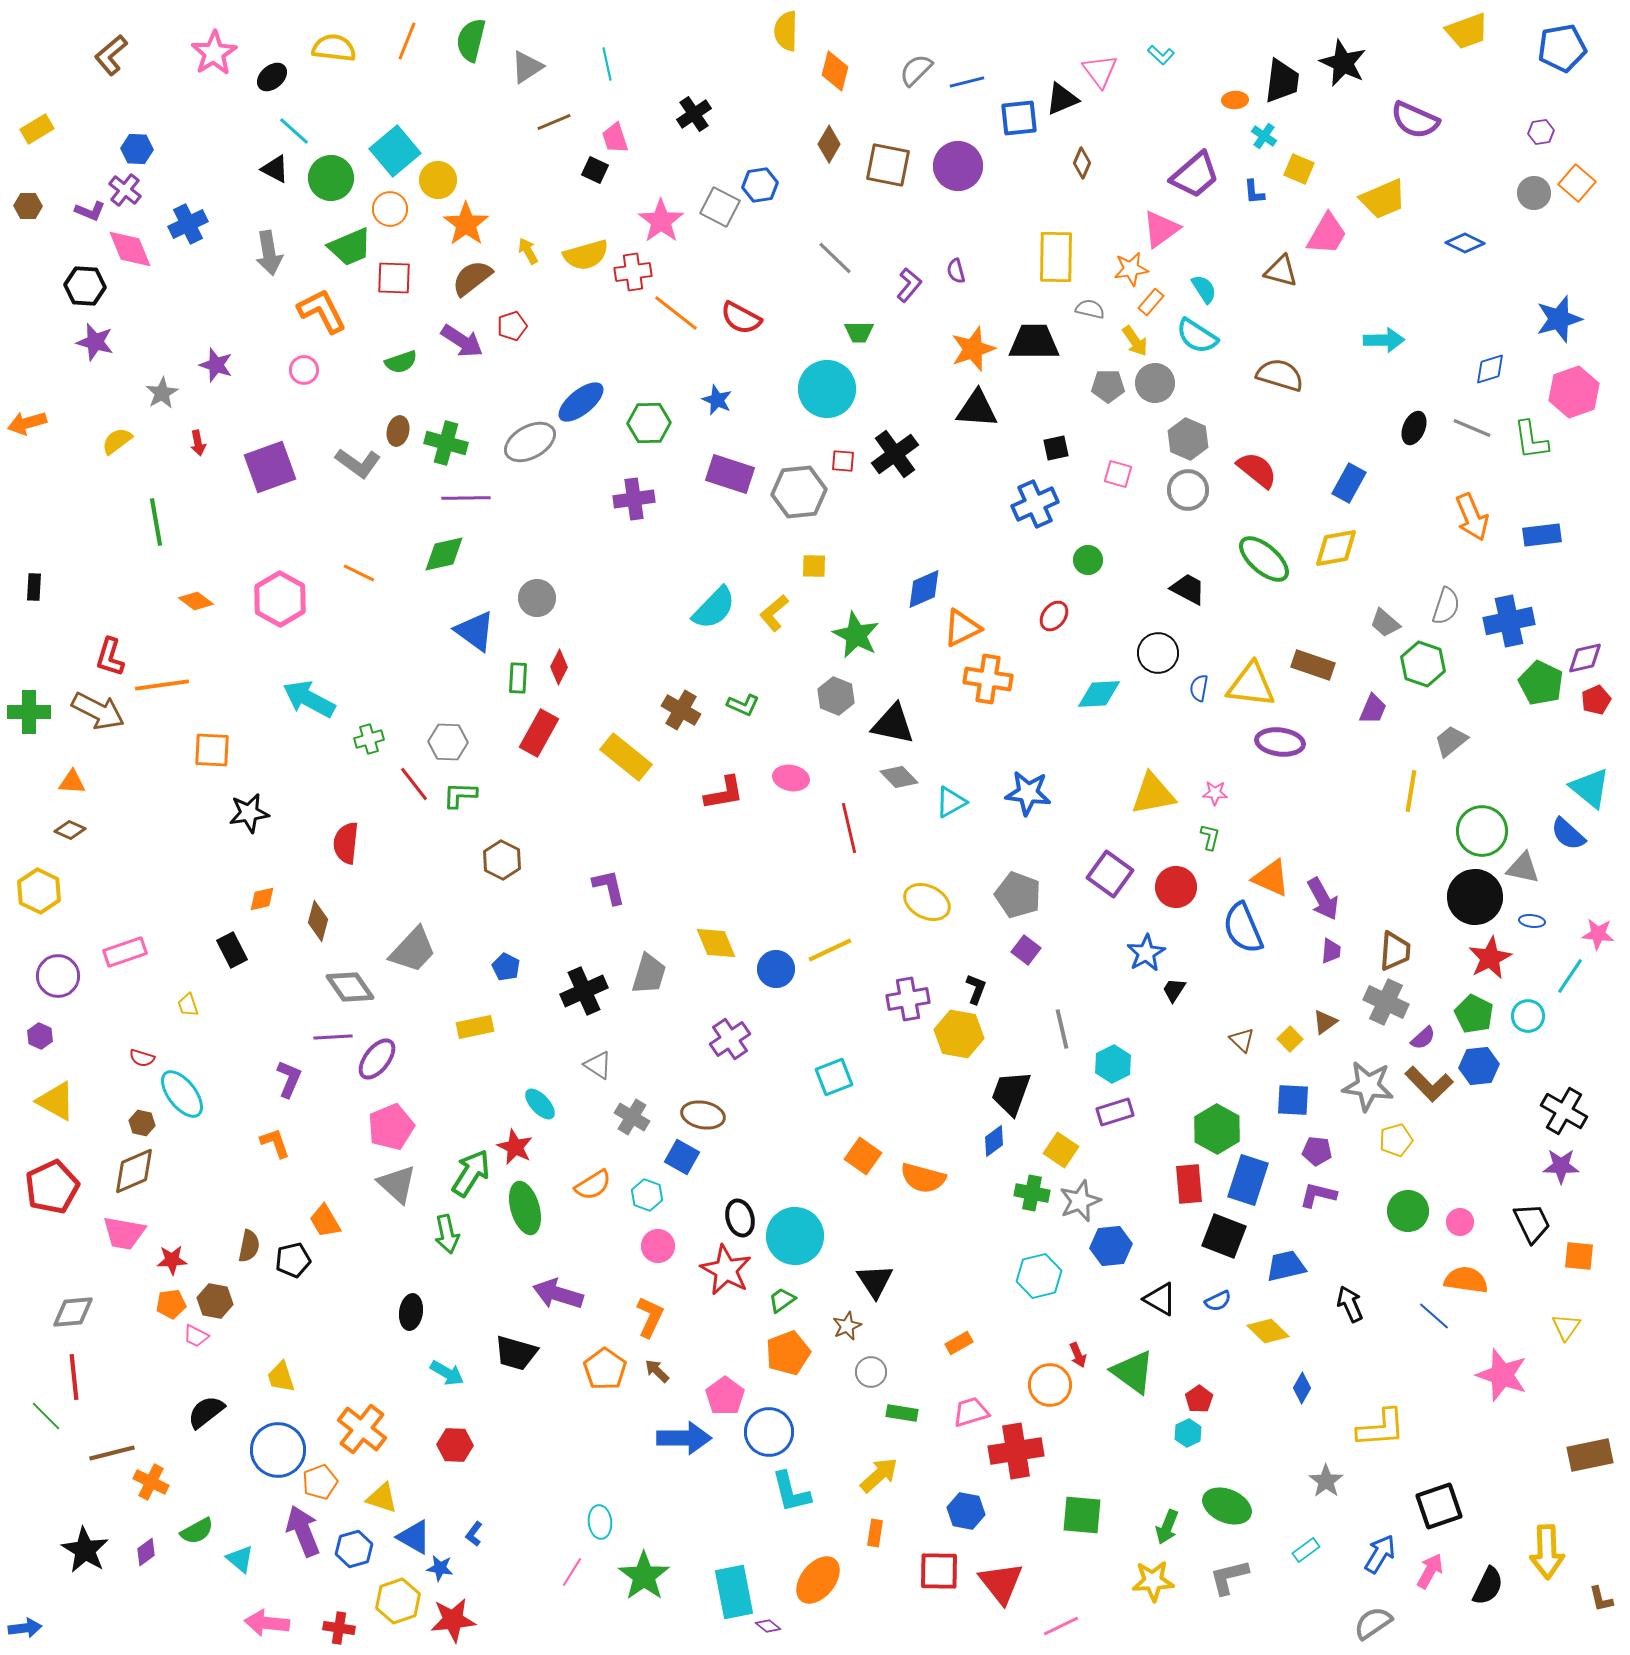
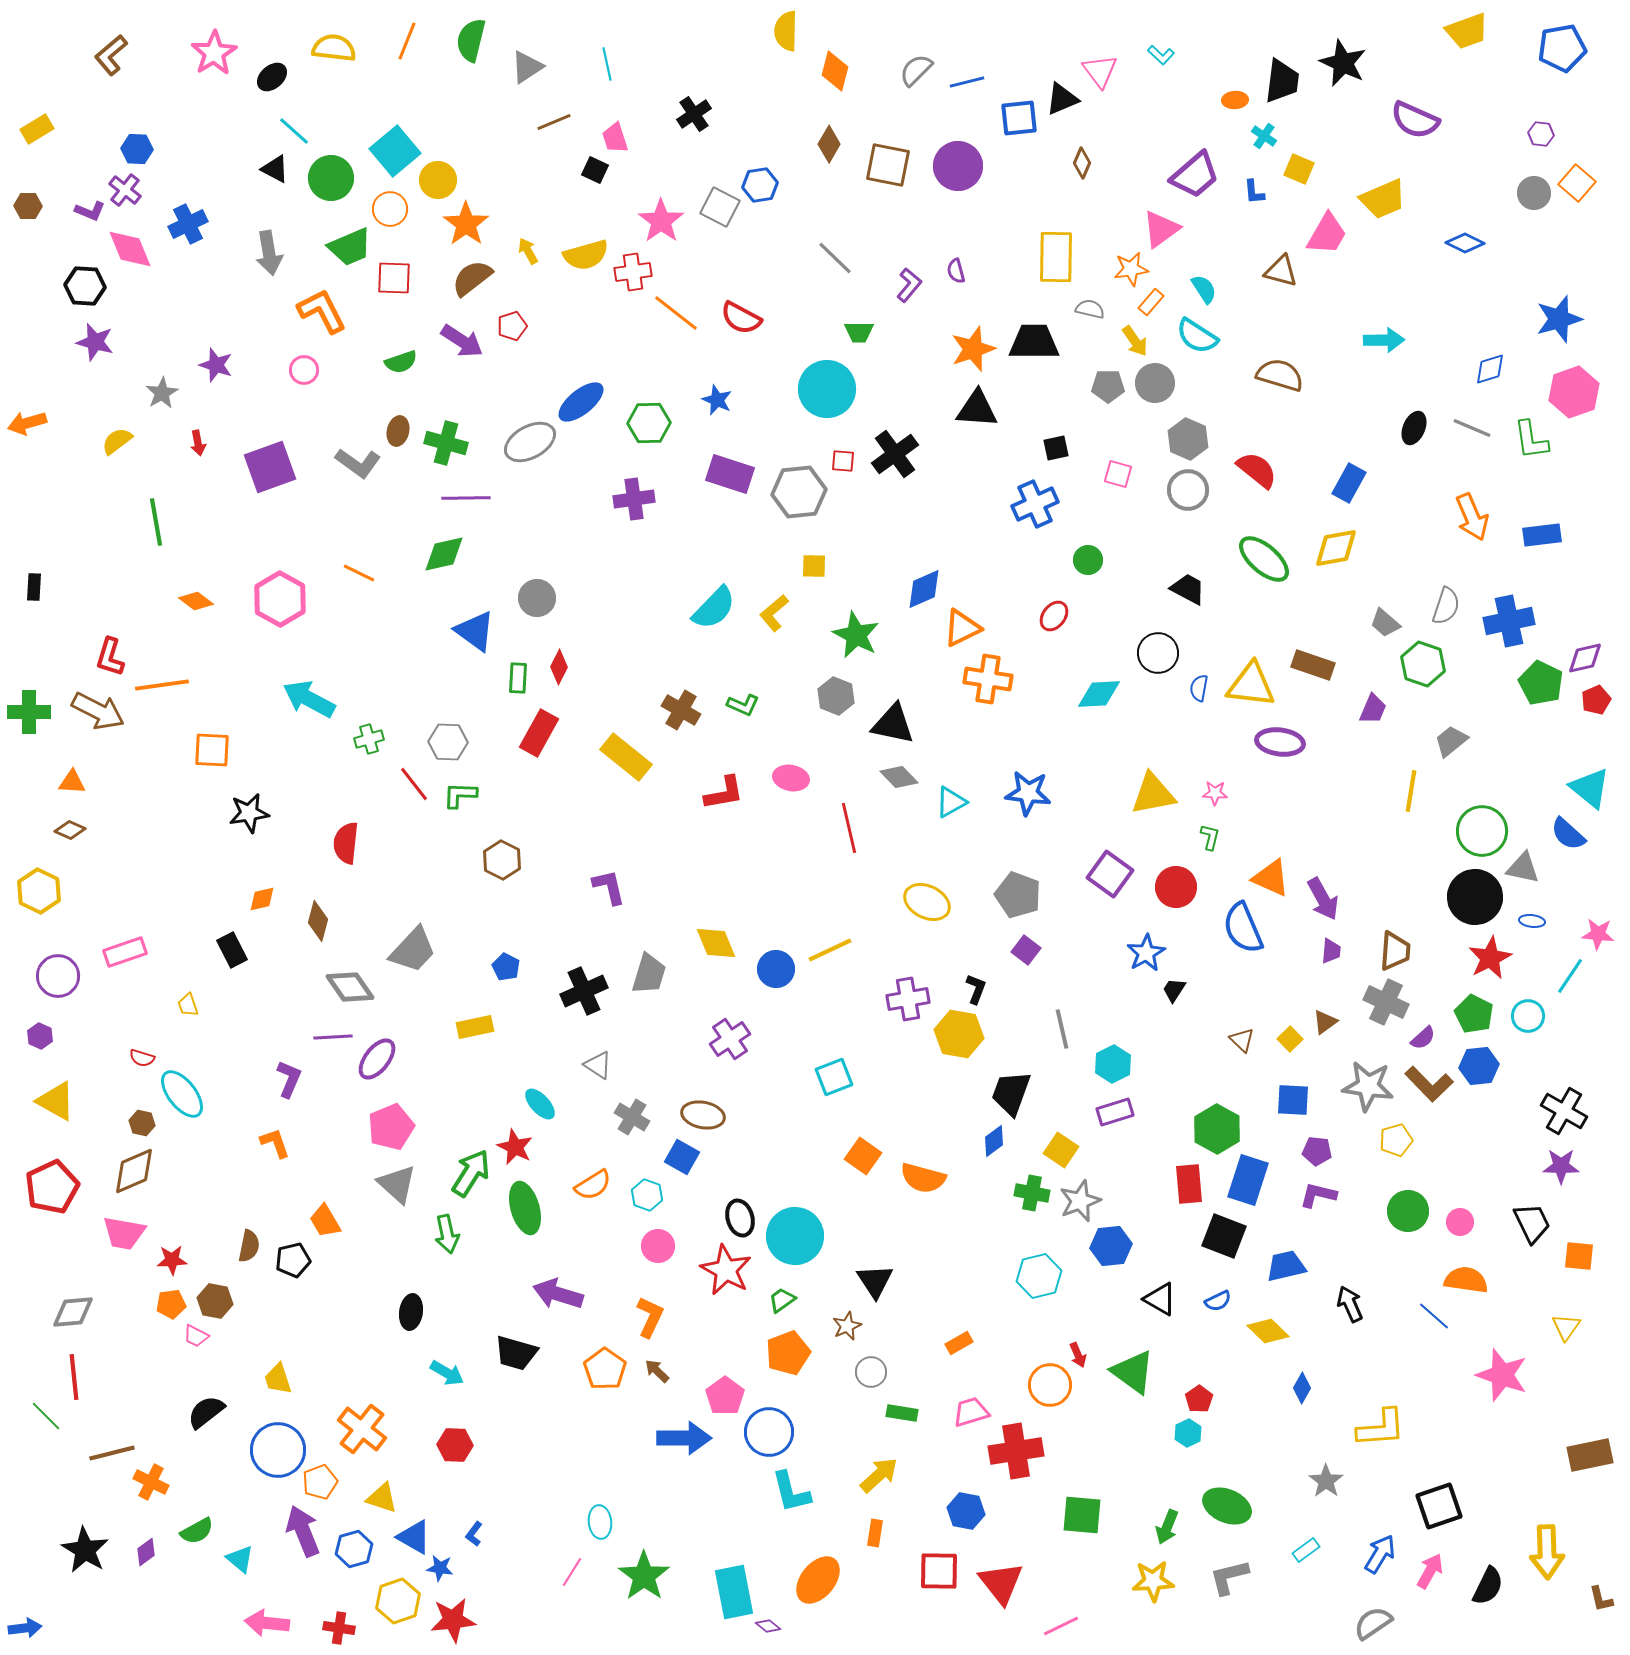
purple hexagon at (1541, 132): moved 2 px down; rotated 15 degrees clockwise
yellow trapezoid at (281, 1377): moved 3 px left, 2 px down
